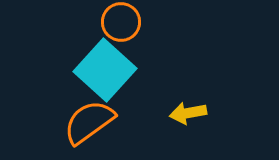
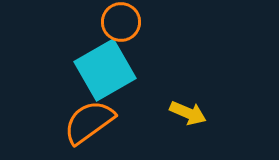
cyan square: rotated 18 degrees clockwise
yellow arrow: rotated 147 degrees counterclockwise
